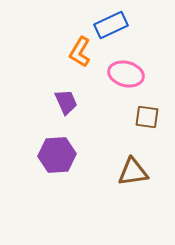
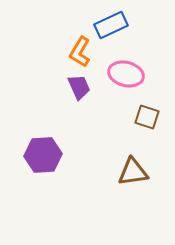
purple trapezoid: moved 13 px right, 15 px up
brown square: rotated 10 degrees clockwise
purple hexagon: moved 14 px left
